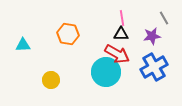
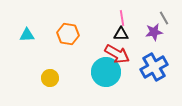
purple star: moved 2 px right, 4 px up
cyan triangle: moved 4 px right, 10 px up
yellow circle: moved 1 px left, 2 px up
